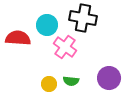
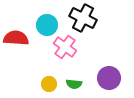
black cross: rotated 16 degrees clockwise
red semicircle: moved 2 px left
green semicircle: moved 3 px right, 3 px down
